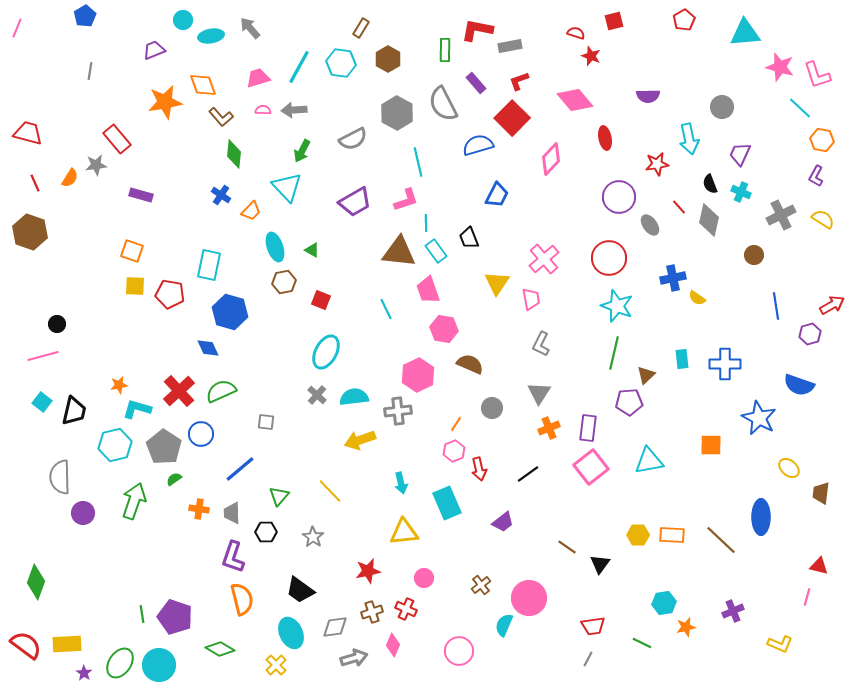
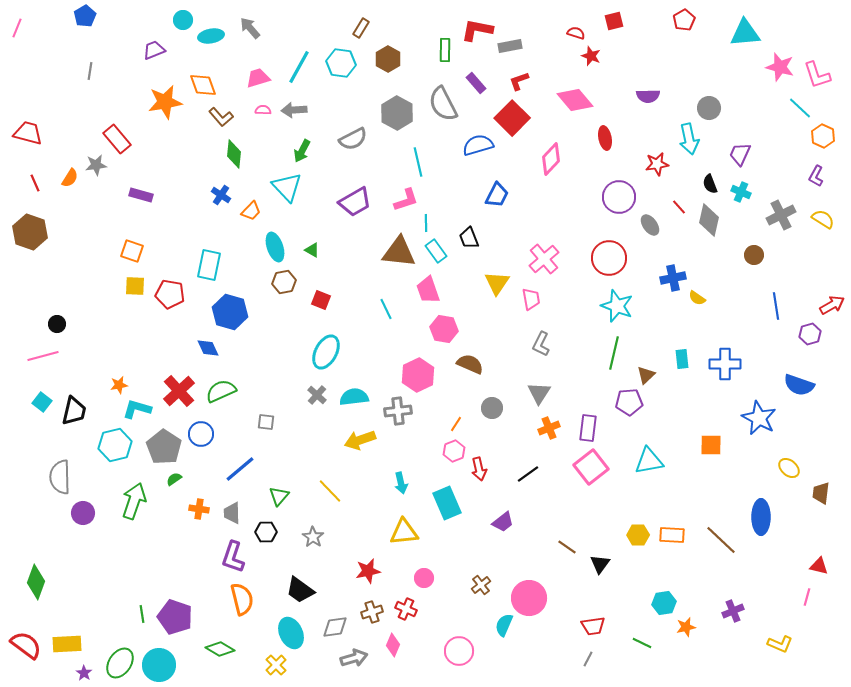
gray circle at (722, 107): moved 13 px left, 1 px down
orange hexagon at (822, 140): moved 1 px right, 4 px up; rotated 15 degrees clockwise
